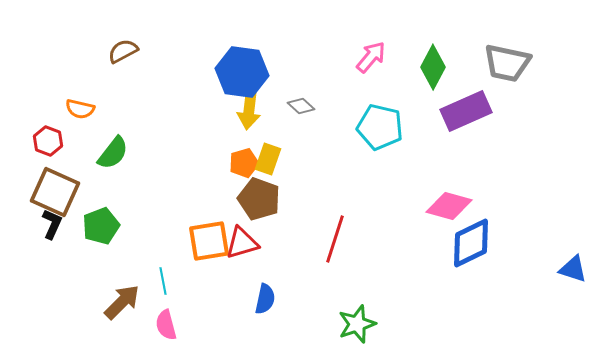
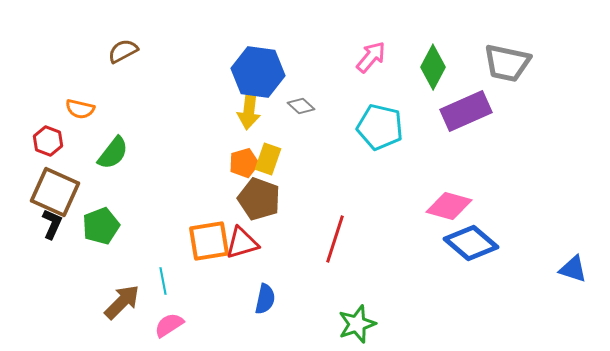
blue hexagon: moved 16 px right
blue diamond: rotated 66 degrees clockwise
pink semicircle: moved 3 px right; rotated 72 degrees clockwise
